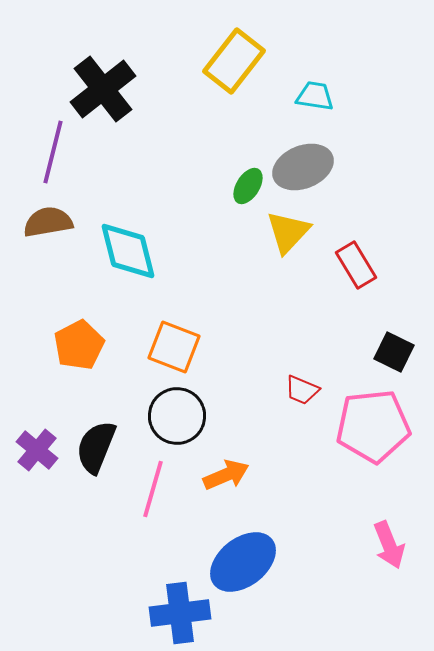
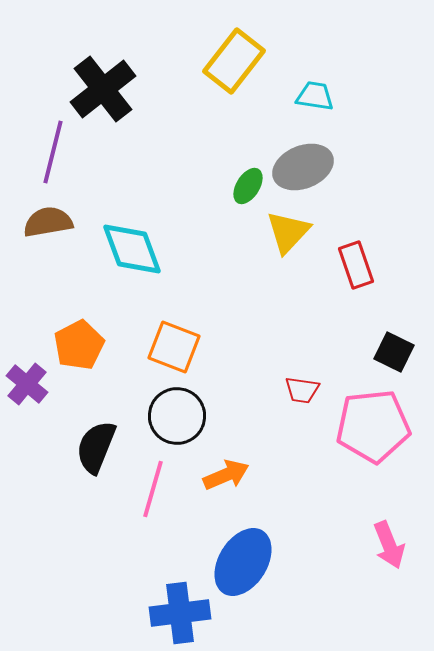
cyan diamond: moved 4 px right, 2 px up; rotated 6 degrees counterclockwise
red rectangle: rotated 12 degrees clockwise
red trapezoid: rotated 15 degrees counterclockwise
purple cross: moved 10 px left, 66 px up
blue ellipse: rotated 20 degrees counterclockwise
